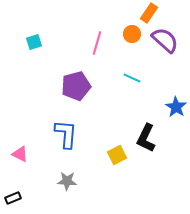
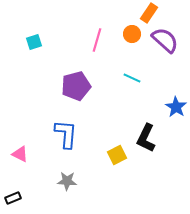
pink line: moved 3 px up
